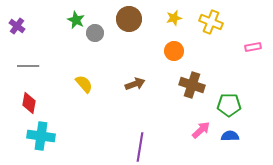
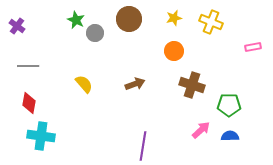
purple line: moved 3 px right, 1 px up
